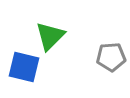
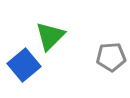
blue square: moved 2 px up; rotated 36 degrees clockwise
